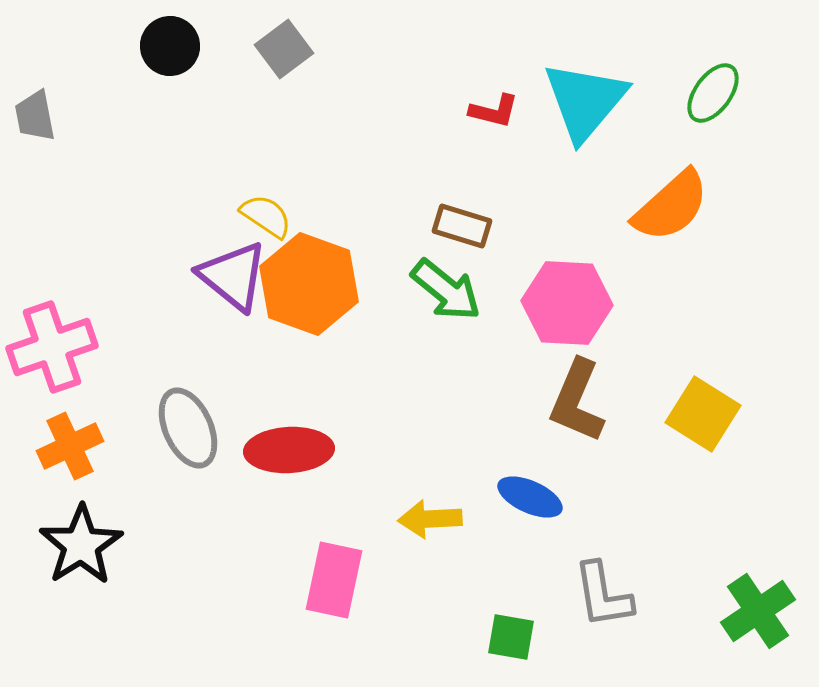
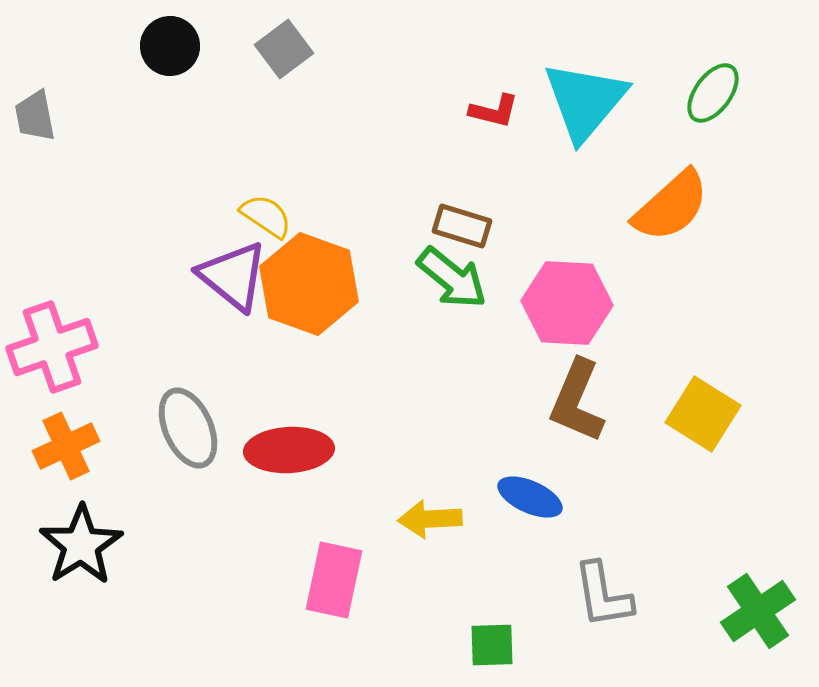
green arrow: moved 6 px right, 12 px up
orange cross: moved 4 px left
green square: moved 19 px left, 8 px down; rotated 12 degrees counterclockwise
